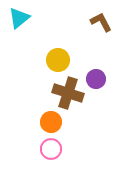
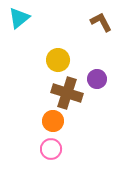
purple circle: moved 1 px right
brown cross: moved 1 px left
orange circle: moved 2 px right, 1 px up
